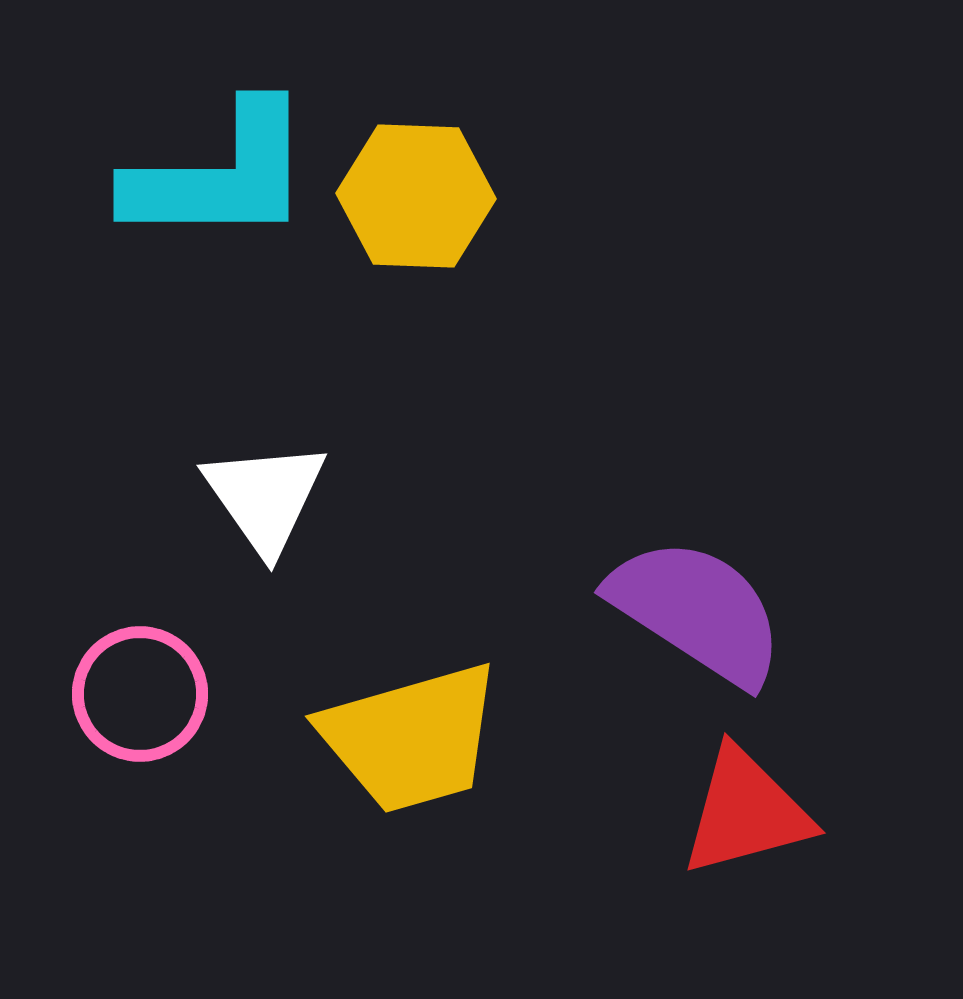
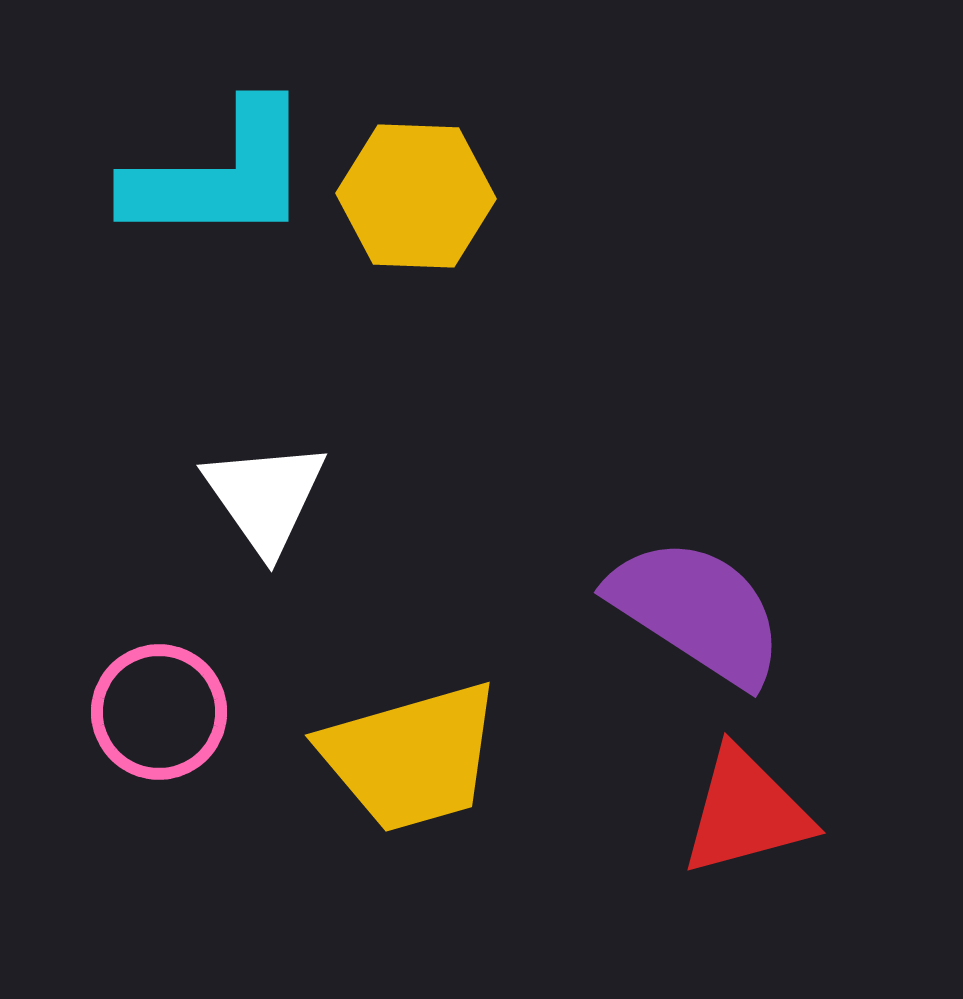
pink circle: moved 19 px right, 18 px down
yellow trapezoid: moved 19 px down
